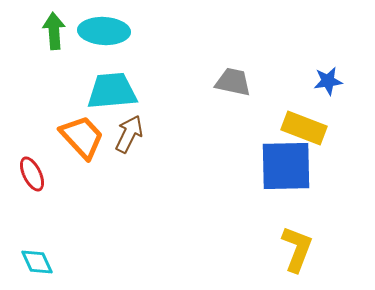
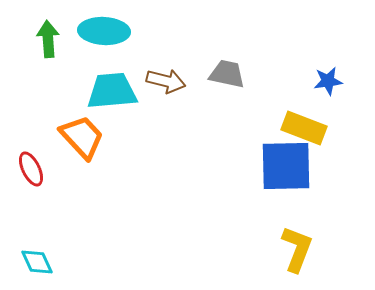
green arrow: moved 6 px left, 8 px down
gray trapezoid: moved 6 px left, 8 px up
brown arrow: moved 37 px right, 53 px up; rotated 78 degrees clockwise
red ellipse: moved 1 px left, 5 px up
